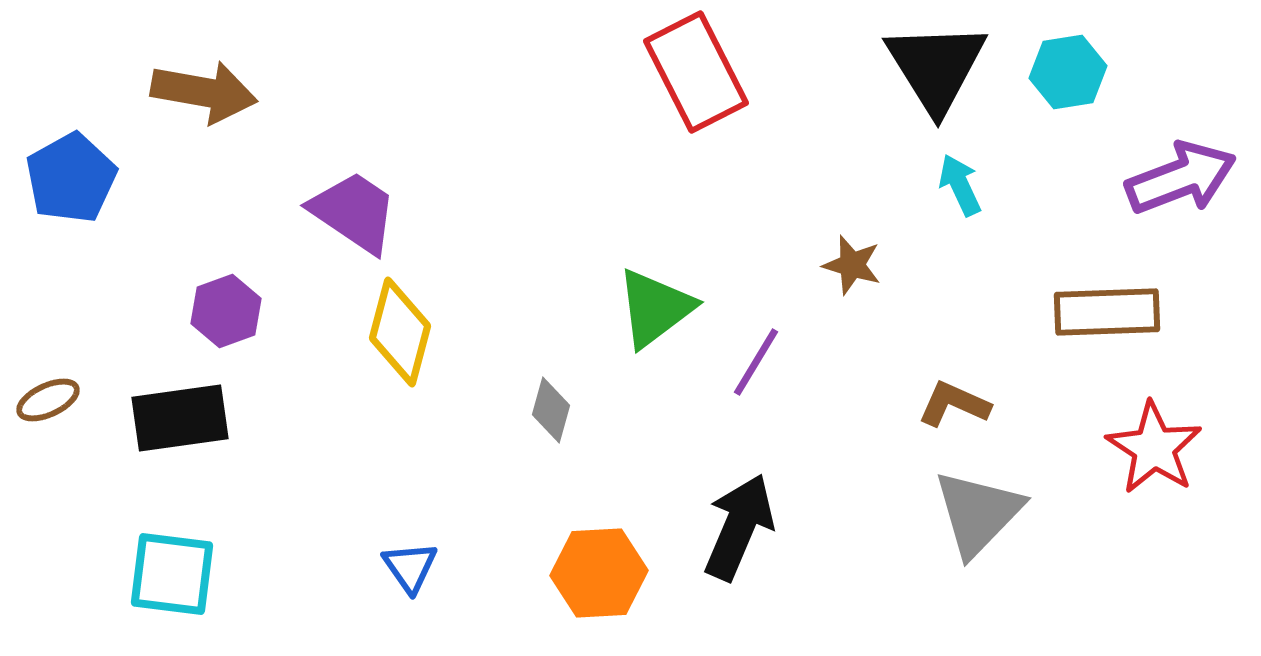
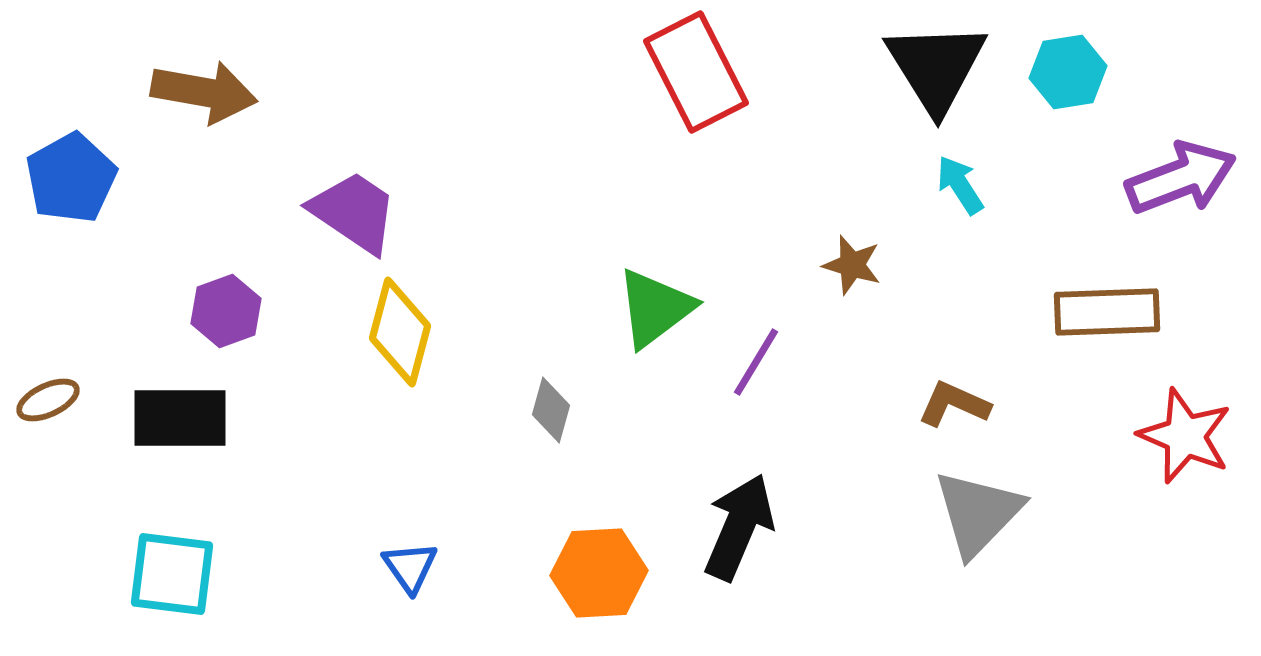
cyan arrow: rotated 8 degrees counterclockwise
black rectangle: rotated 8 degrees clockwise
red star: moved 31 px right, 12 px up; rotated 10 degrees counterclockwise
